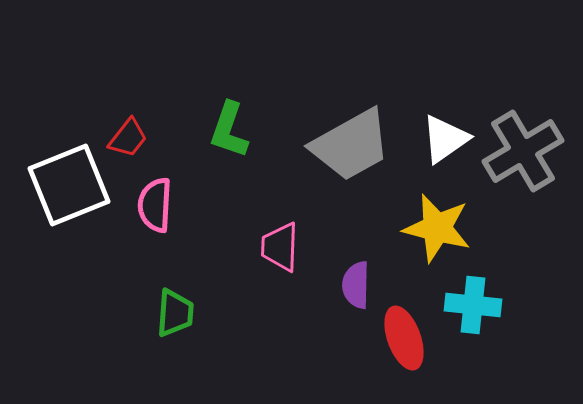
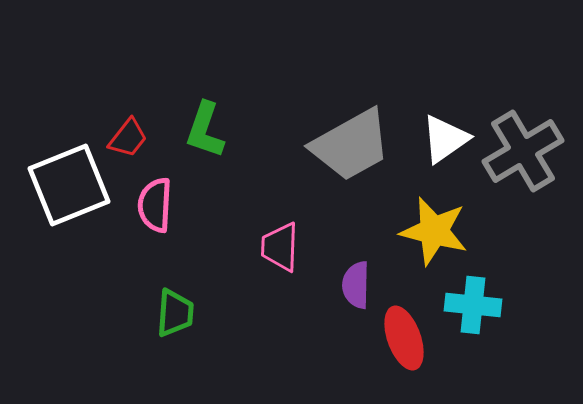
green L-shape: moved 24 px left
yellow star: moved 3 px left, 3 px down
